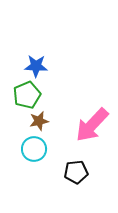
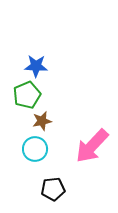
brown star: moved 3 px right
pink arrow: moved 21 px down
cyan circle: moved 1 px right
black pentagon: moved 23 px left, 17 px down
